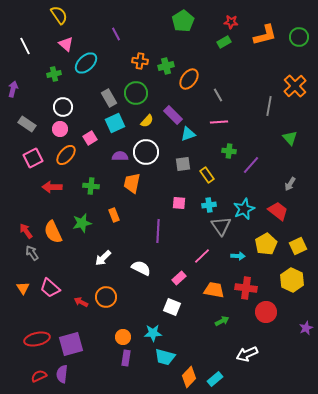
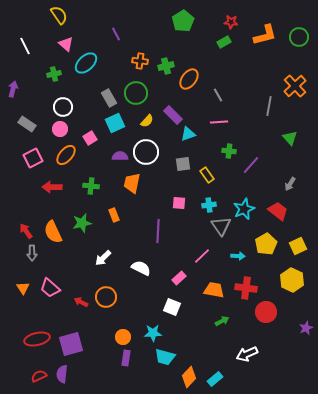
gray arrow at (32, 253): rotated 147 degrees counterclockwise
